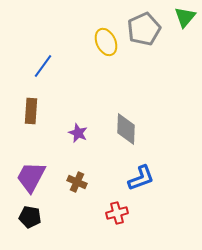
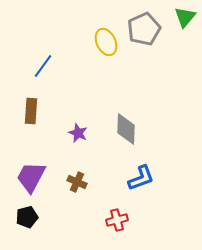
red cross: moved 7 px down
black pentagon: moved 3 px left; rotated 25 degrees counterclockwise
